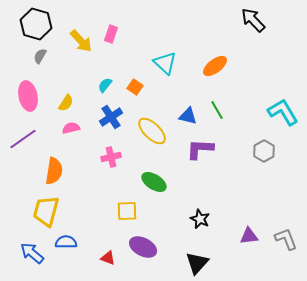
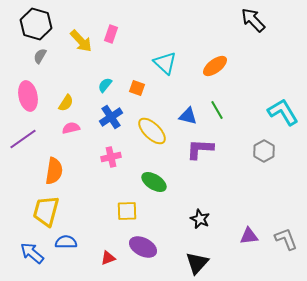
orange square: moved 2 px right, 1 px down; rotated 14 degrees counterclockwise
red triangle: rotated 42 degrees counterclockwise
